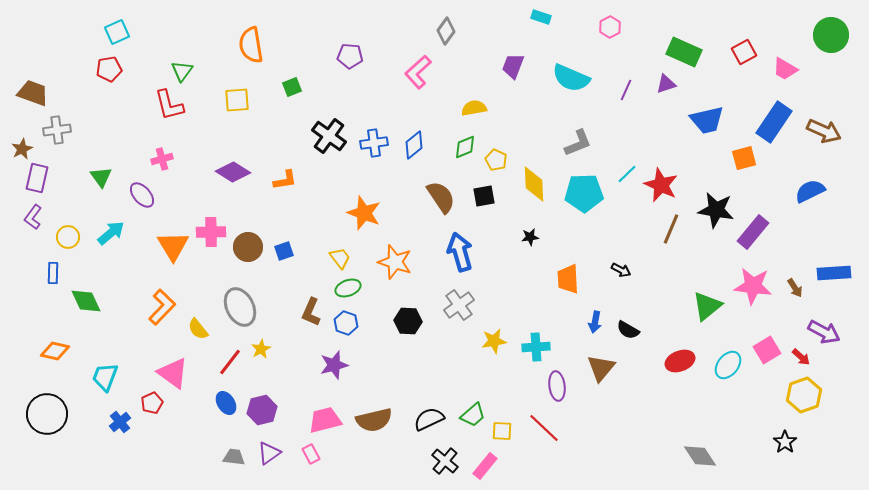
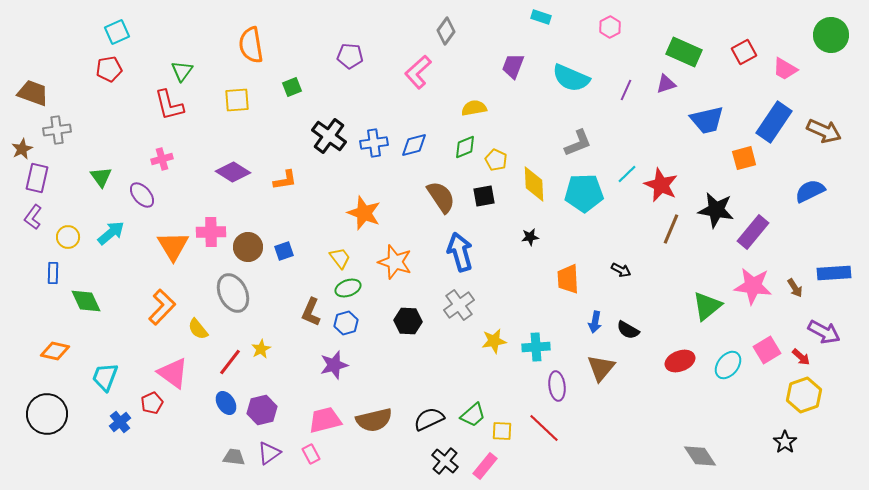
blue diamond at (414, 145): rotated 24 degrees clockwise
gray ellipse at (240, 307): moved 7 px left, 14 px up
blue hexagon at (346, 323): rotated 25 degrees clockwise
